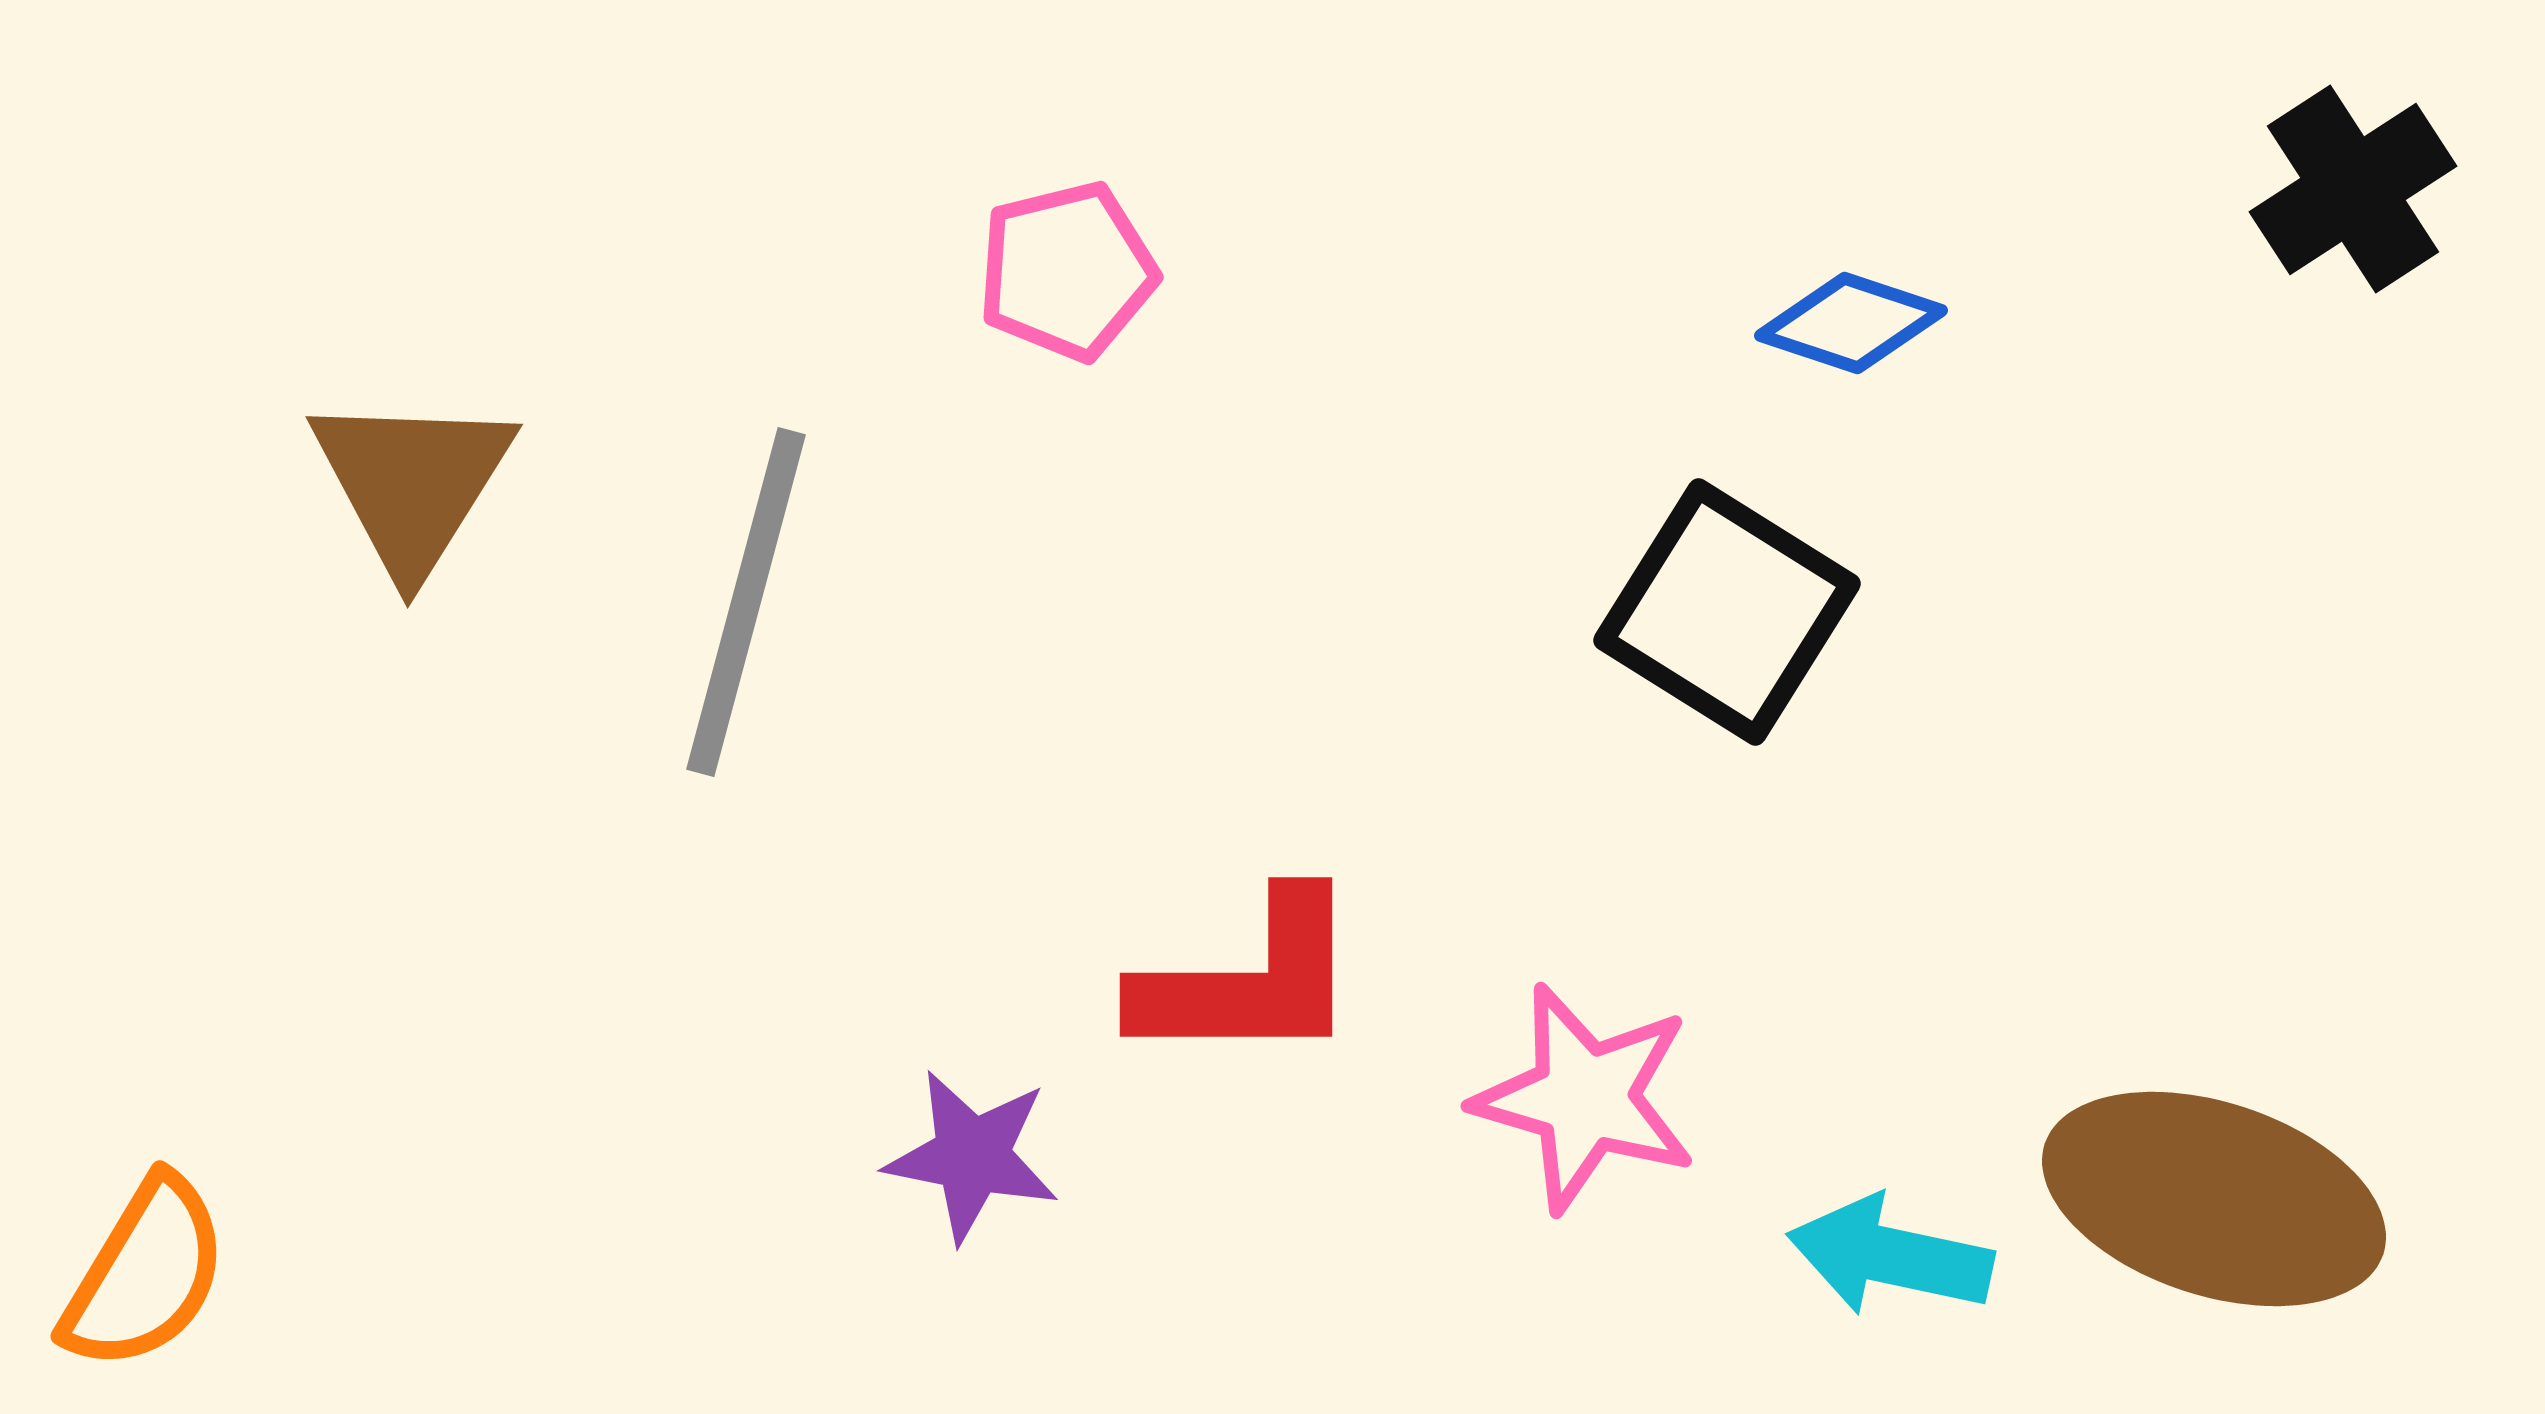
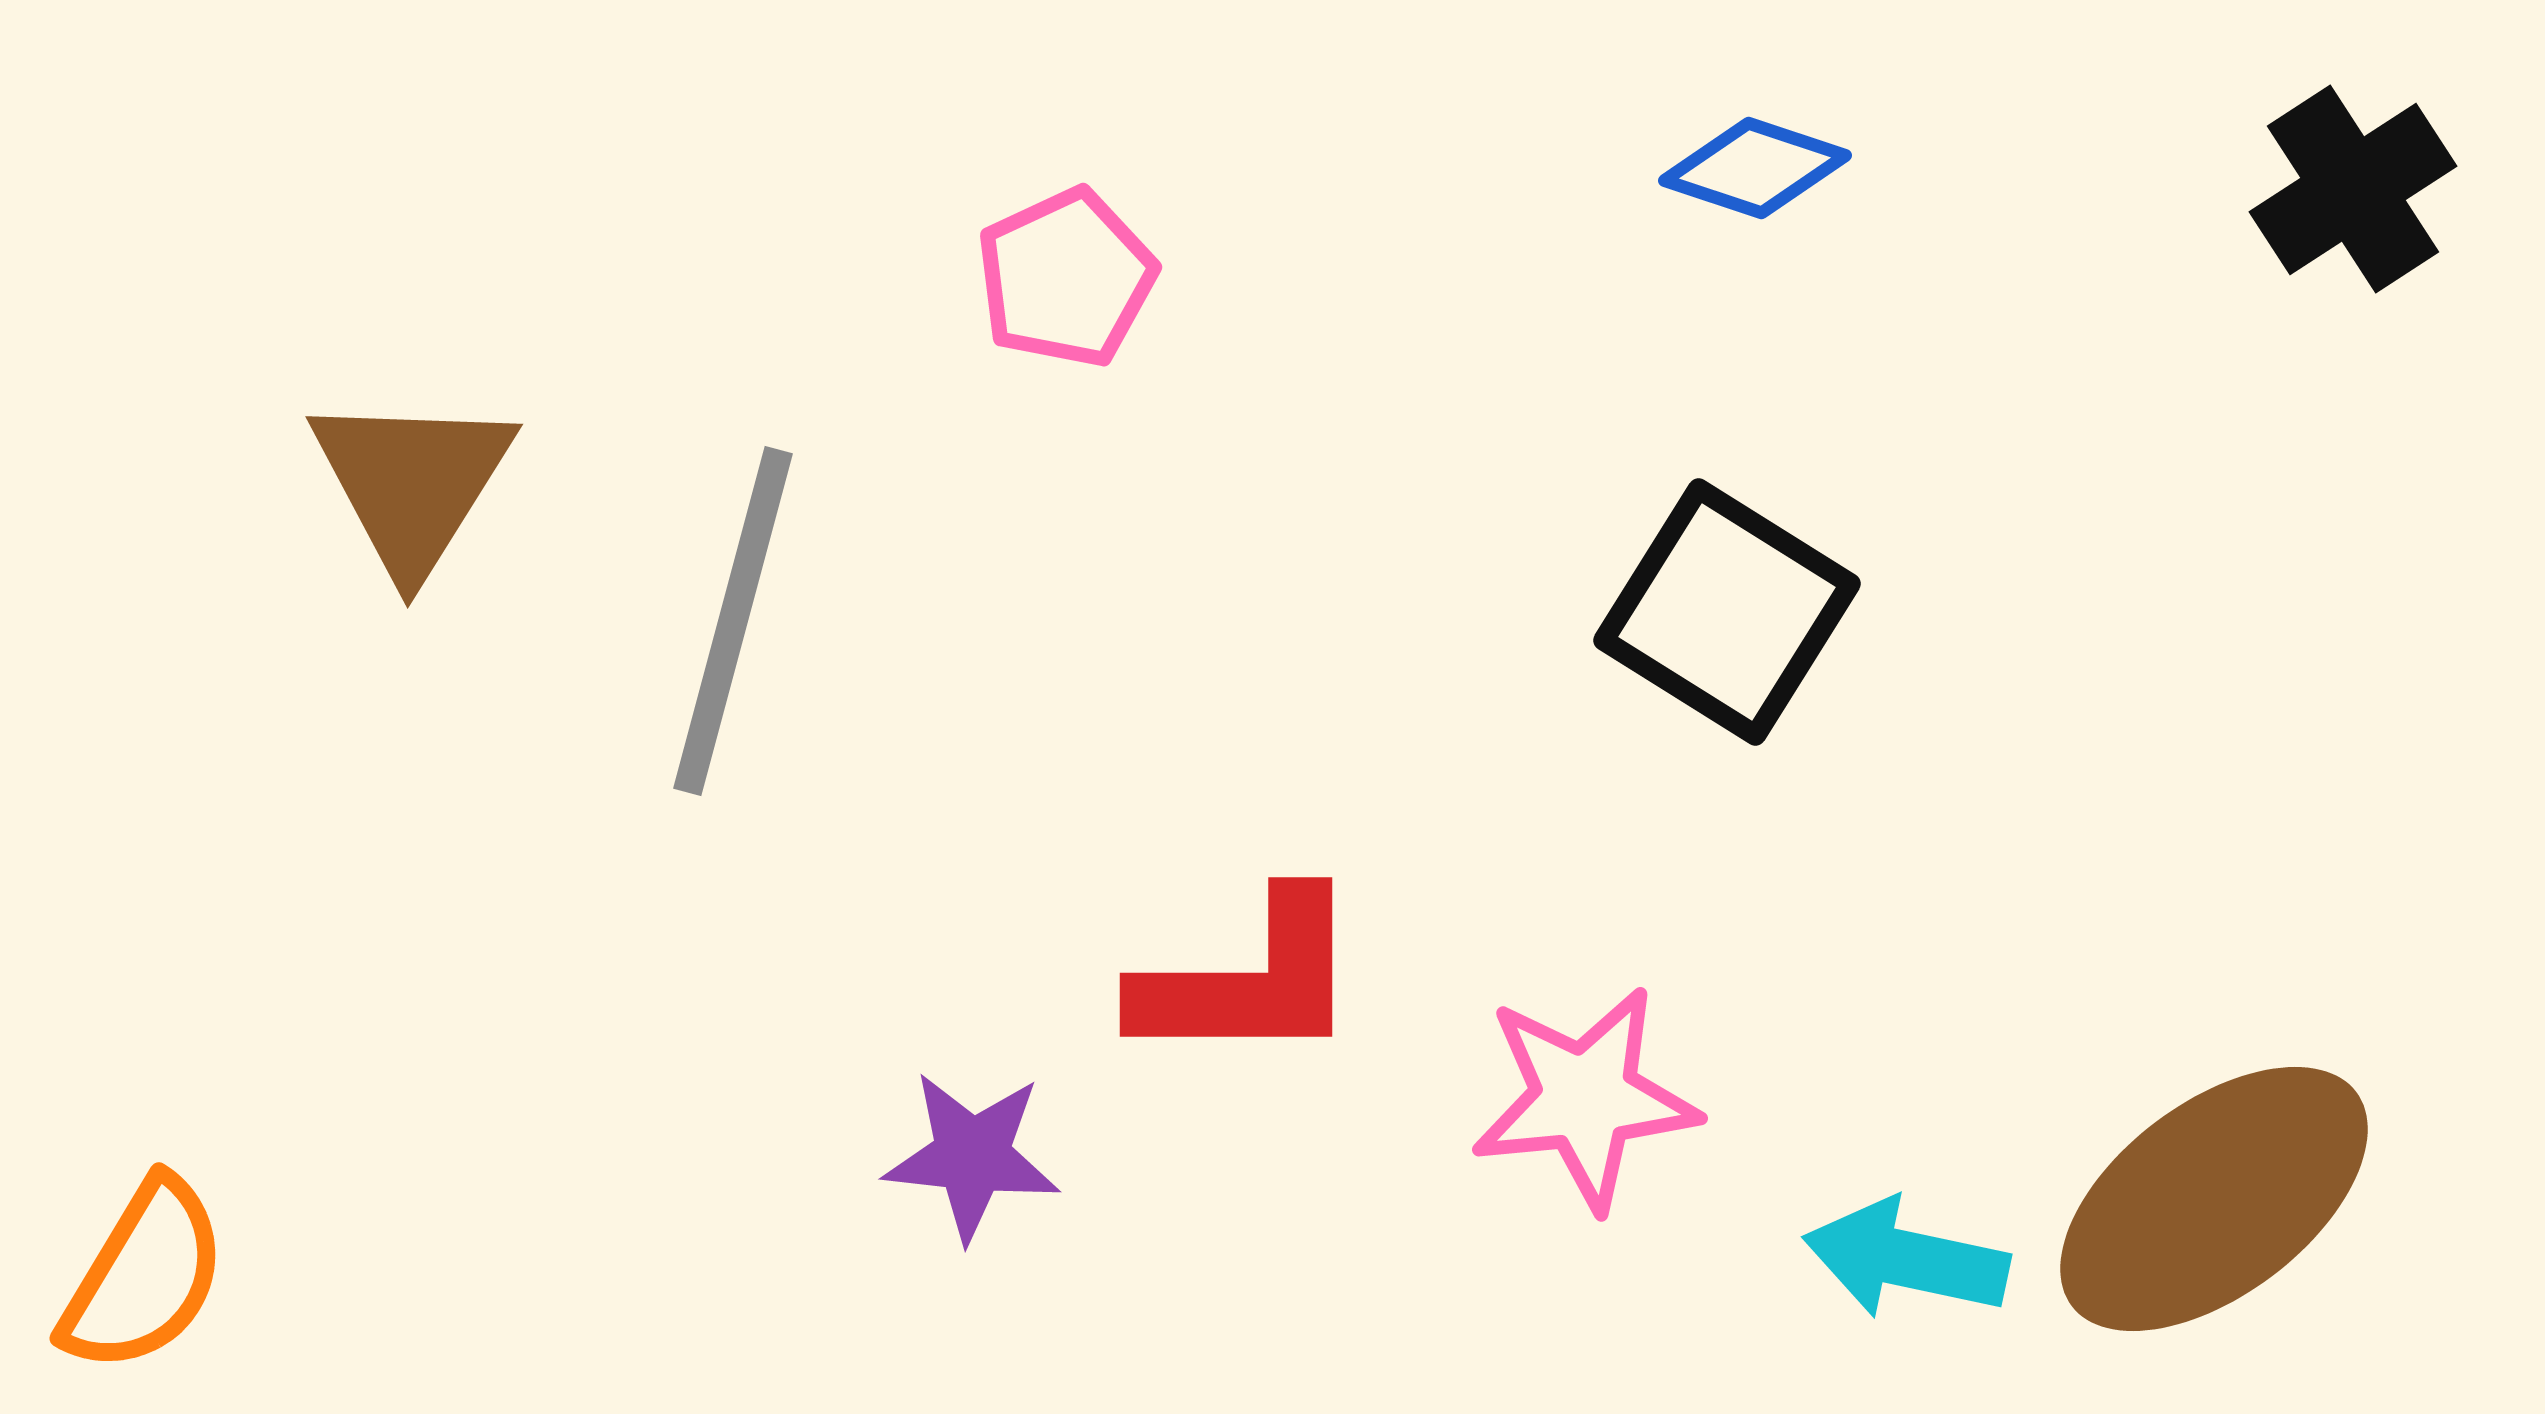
pink pentagon: moved 1 px left, 7 px down; rotated 11 degrees counterclockwise
blue diamond: moved 96 px left, 155 px up
gray line: moved 13 px left, 19 px down
pink star: rotated 22 degrees counterclockwise
purple star: rotated 5 degrees counterclockwise
brown ellipse: rotated 55 degrees counterclockwise
cyan arrow: moved 16 px right, 3 px down
orange semicircle: moved 1 px left, 2 px down
